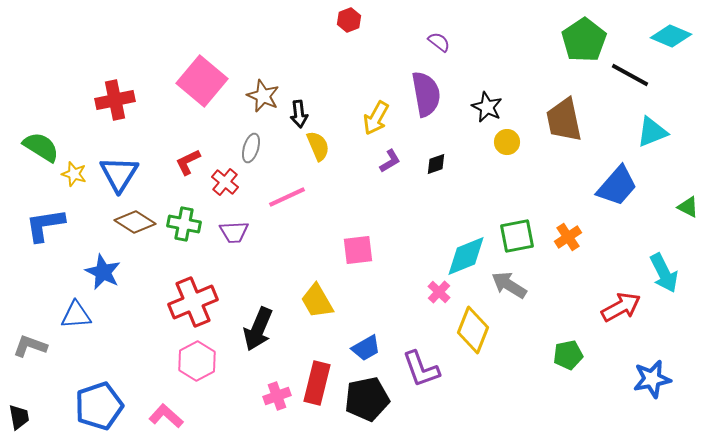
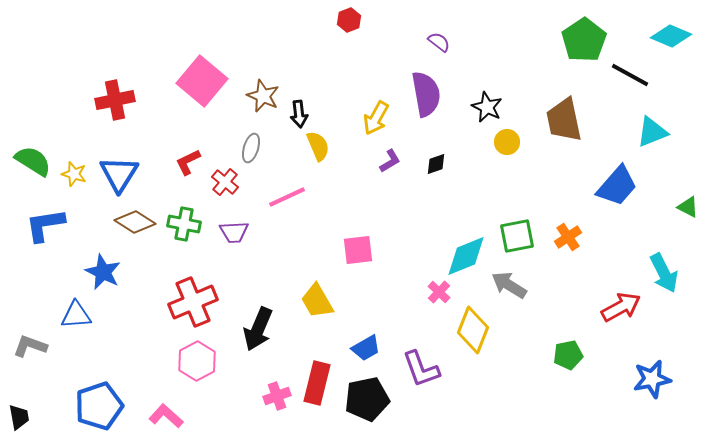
green semicircle at (41, 147): moved 8 px left, 14 px down
